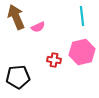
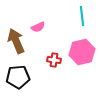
brown arrow: moved 24 px down
